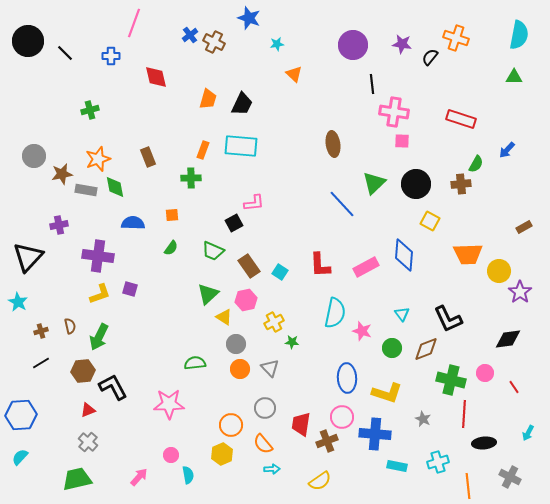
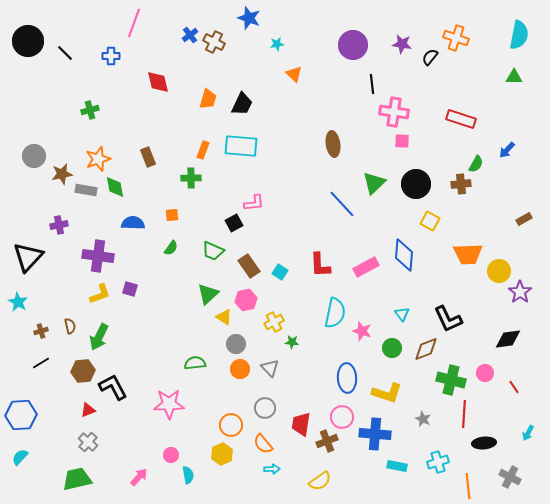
red diamond at (156, 77): moved 2 px right, 5 px down
brown rectangle at (524, 227): moved 8 px up
